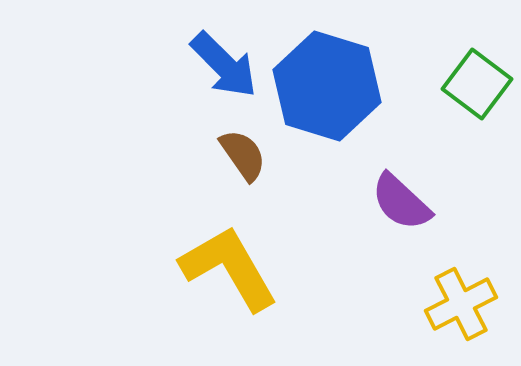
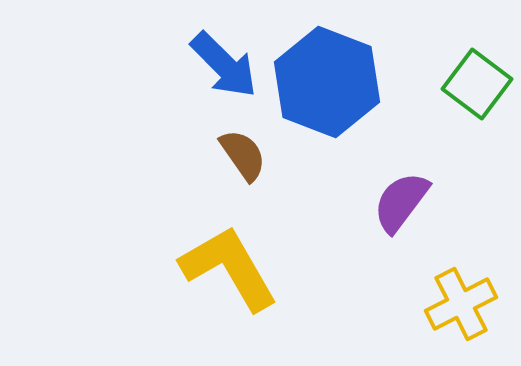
blue hexagon: moved 4 px up; rotated 4 degrees clockwise
purple semicircle: rotated 84 degrees clockwise
